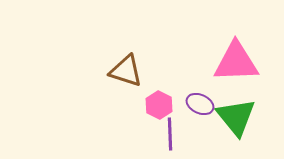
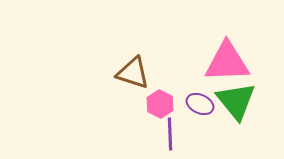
pink triangle: moved 9 px left
brown triangle: moved 7 px right, 2 px down
pink hexagon: moved 1 px right, 1 px up
green triangle: moved 16 px up
